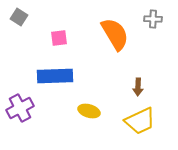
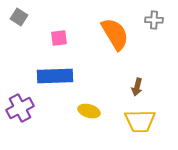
gray cross: moved 1 px right, 1 px down
brown arrow: moved 1 px left; rotated 12 degrees clockwise
yellow trapezoid: rotated 24 degrees clockwise
